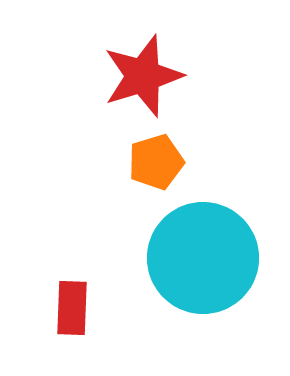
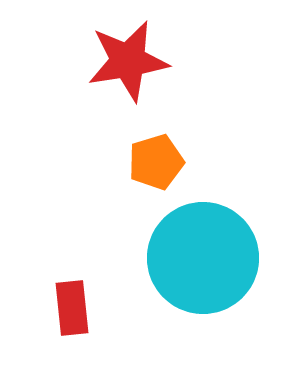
red star: moved 15 px left, 15 px up; rotated 8 degrees clockwise
red rectangle: rotated 8 degrees counterclockwise
